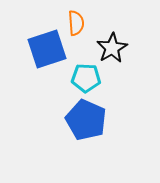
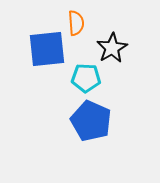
blue square: rotated 12 degrees clockwise
blue pentagon: moved 5 px right, 1 px down
